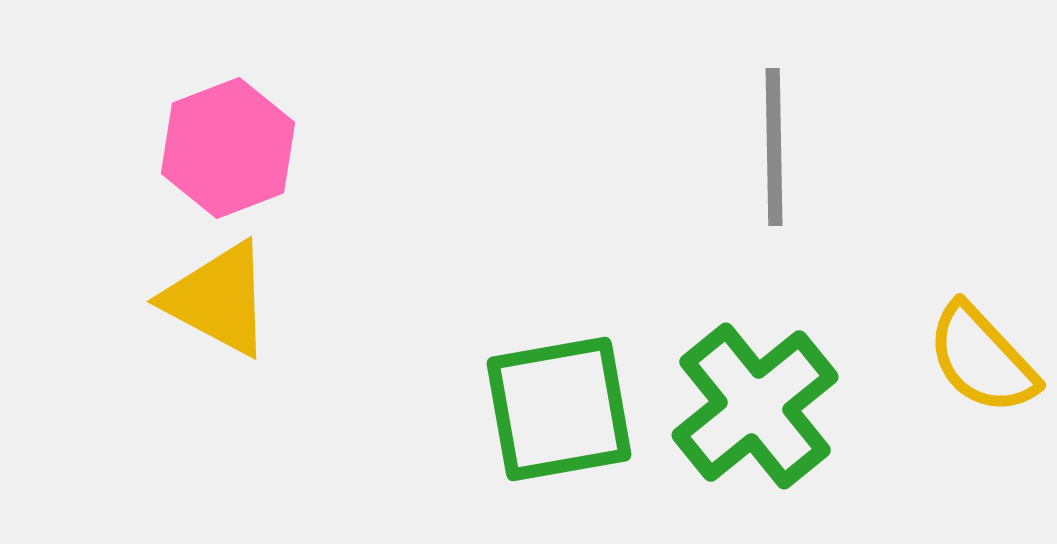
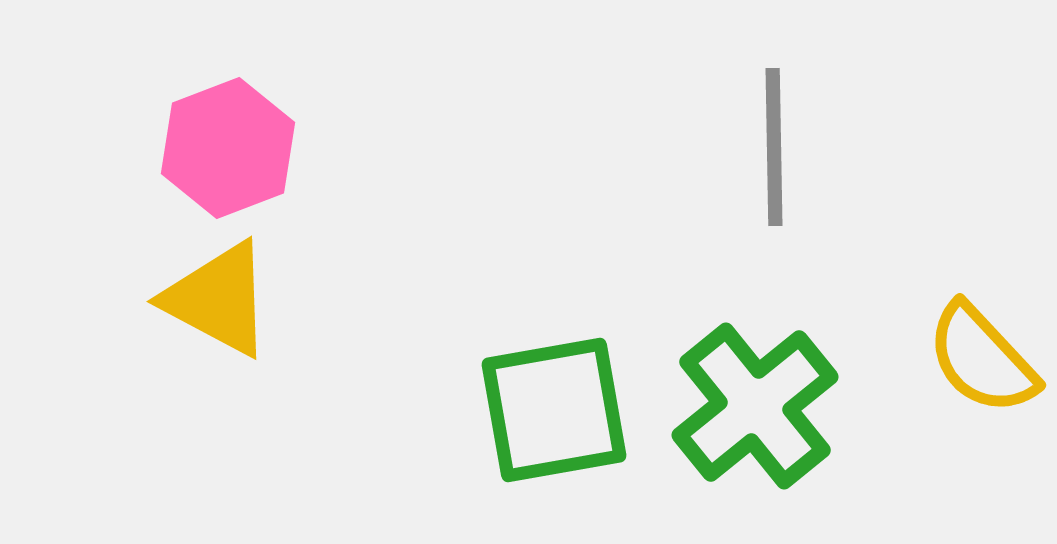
green square: moved 5 px left, 1 px down
